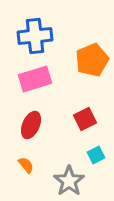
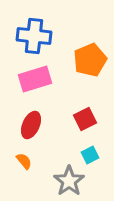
blue cross: moved 1 px left; rotated 12 degrees clockwise
orange pentagon: moved 2 px left
cyan square: moved 6 px left
orange semicircle: moved 2 px left, 4 px up
